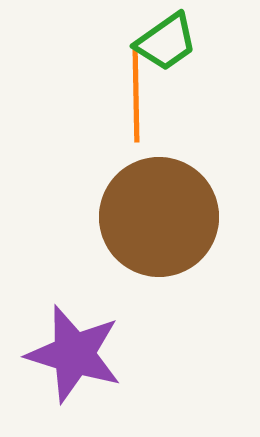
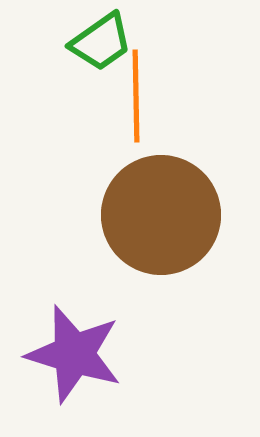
green trapezoid: moved 65 px left
brown circle: moved 2 px right, 2 px up
